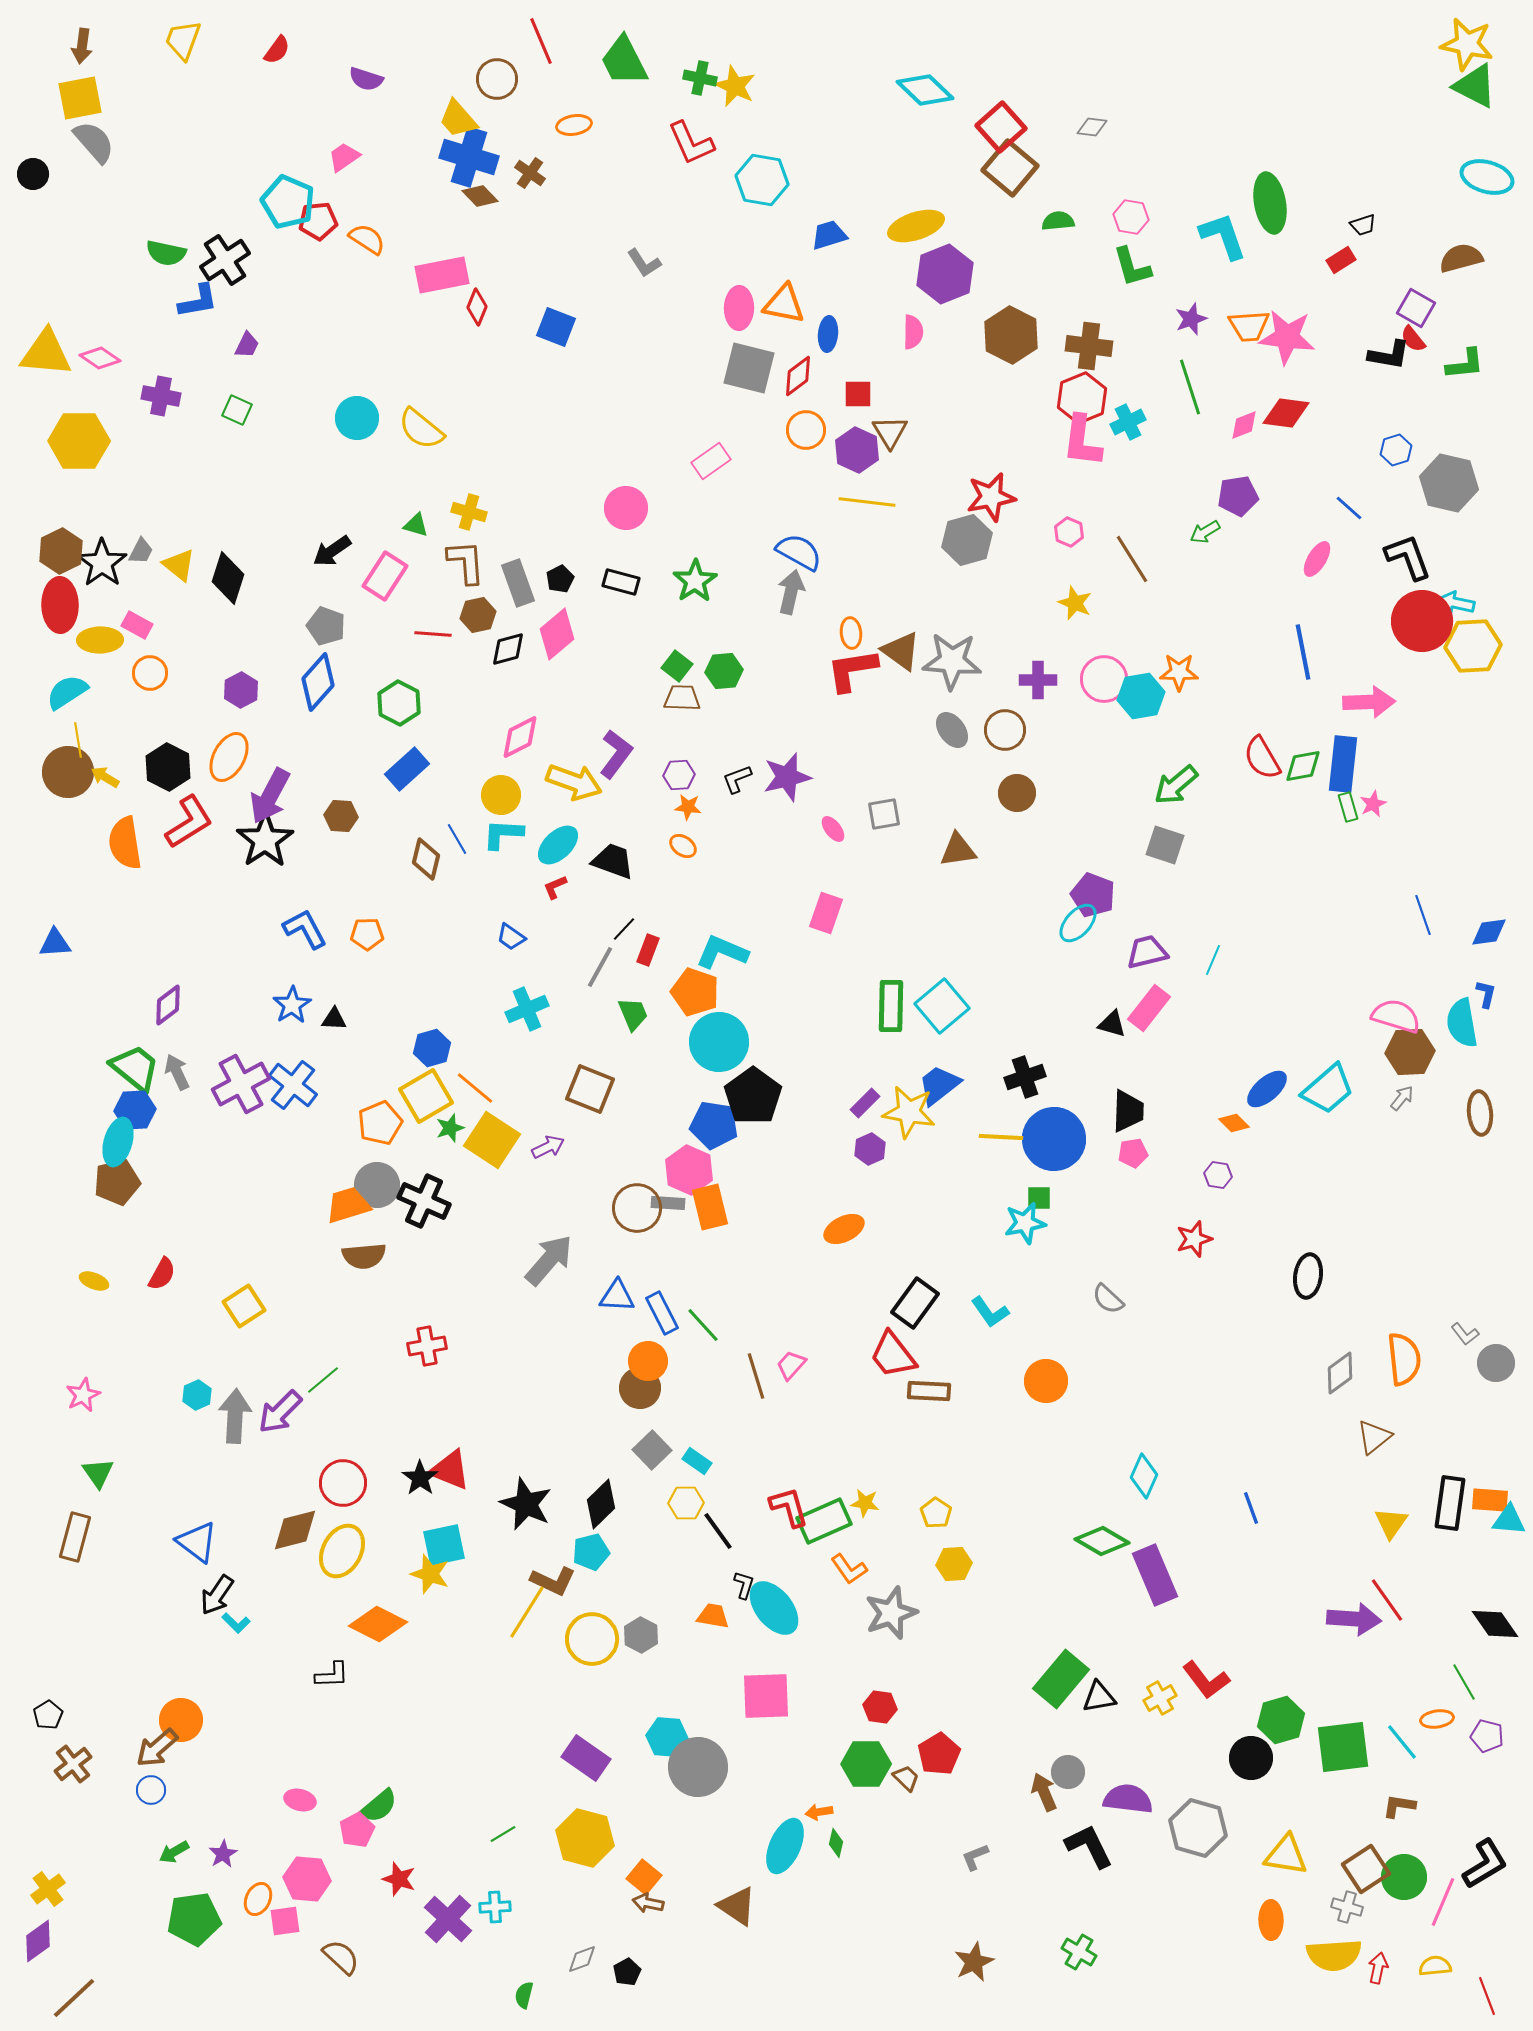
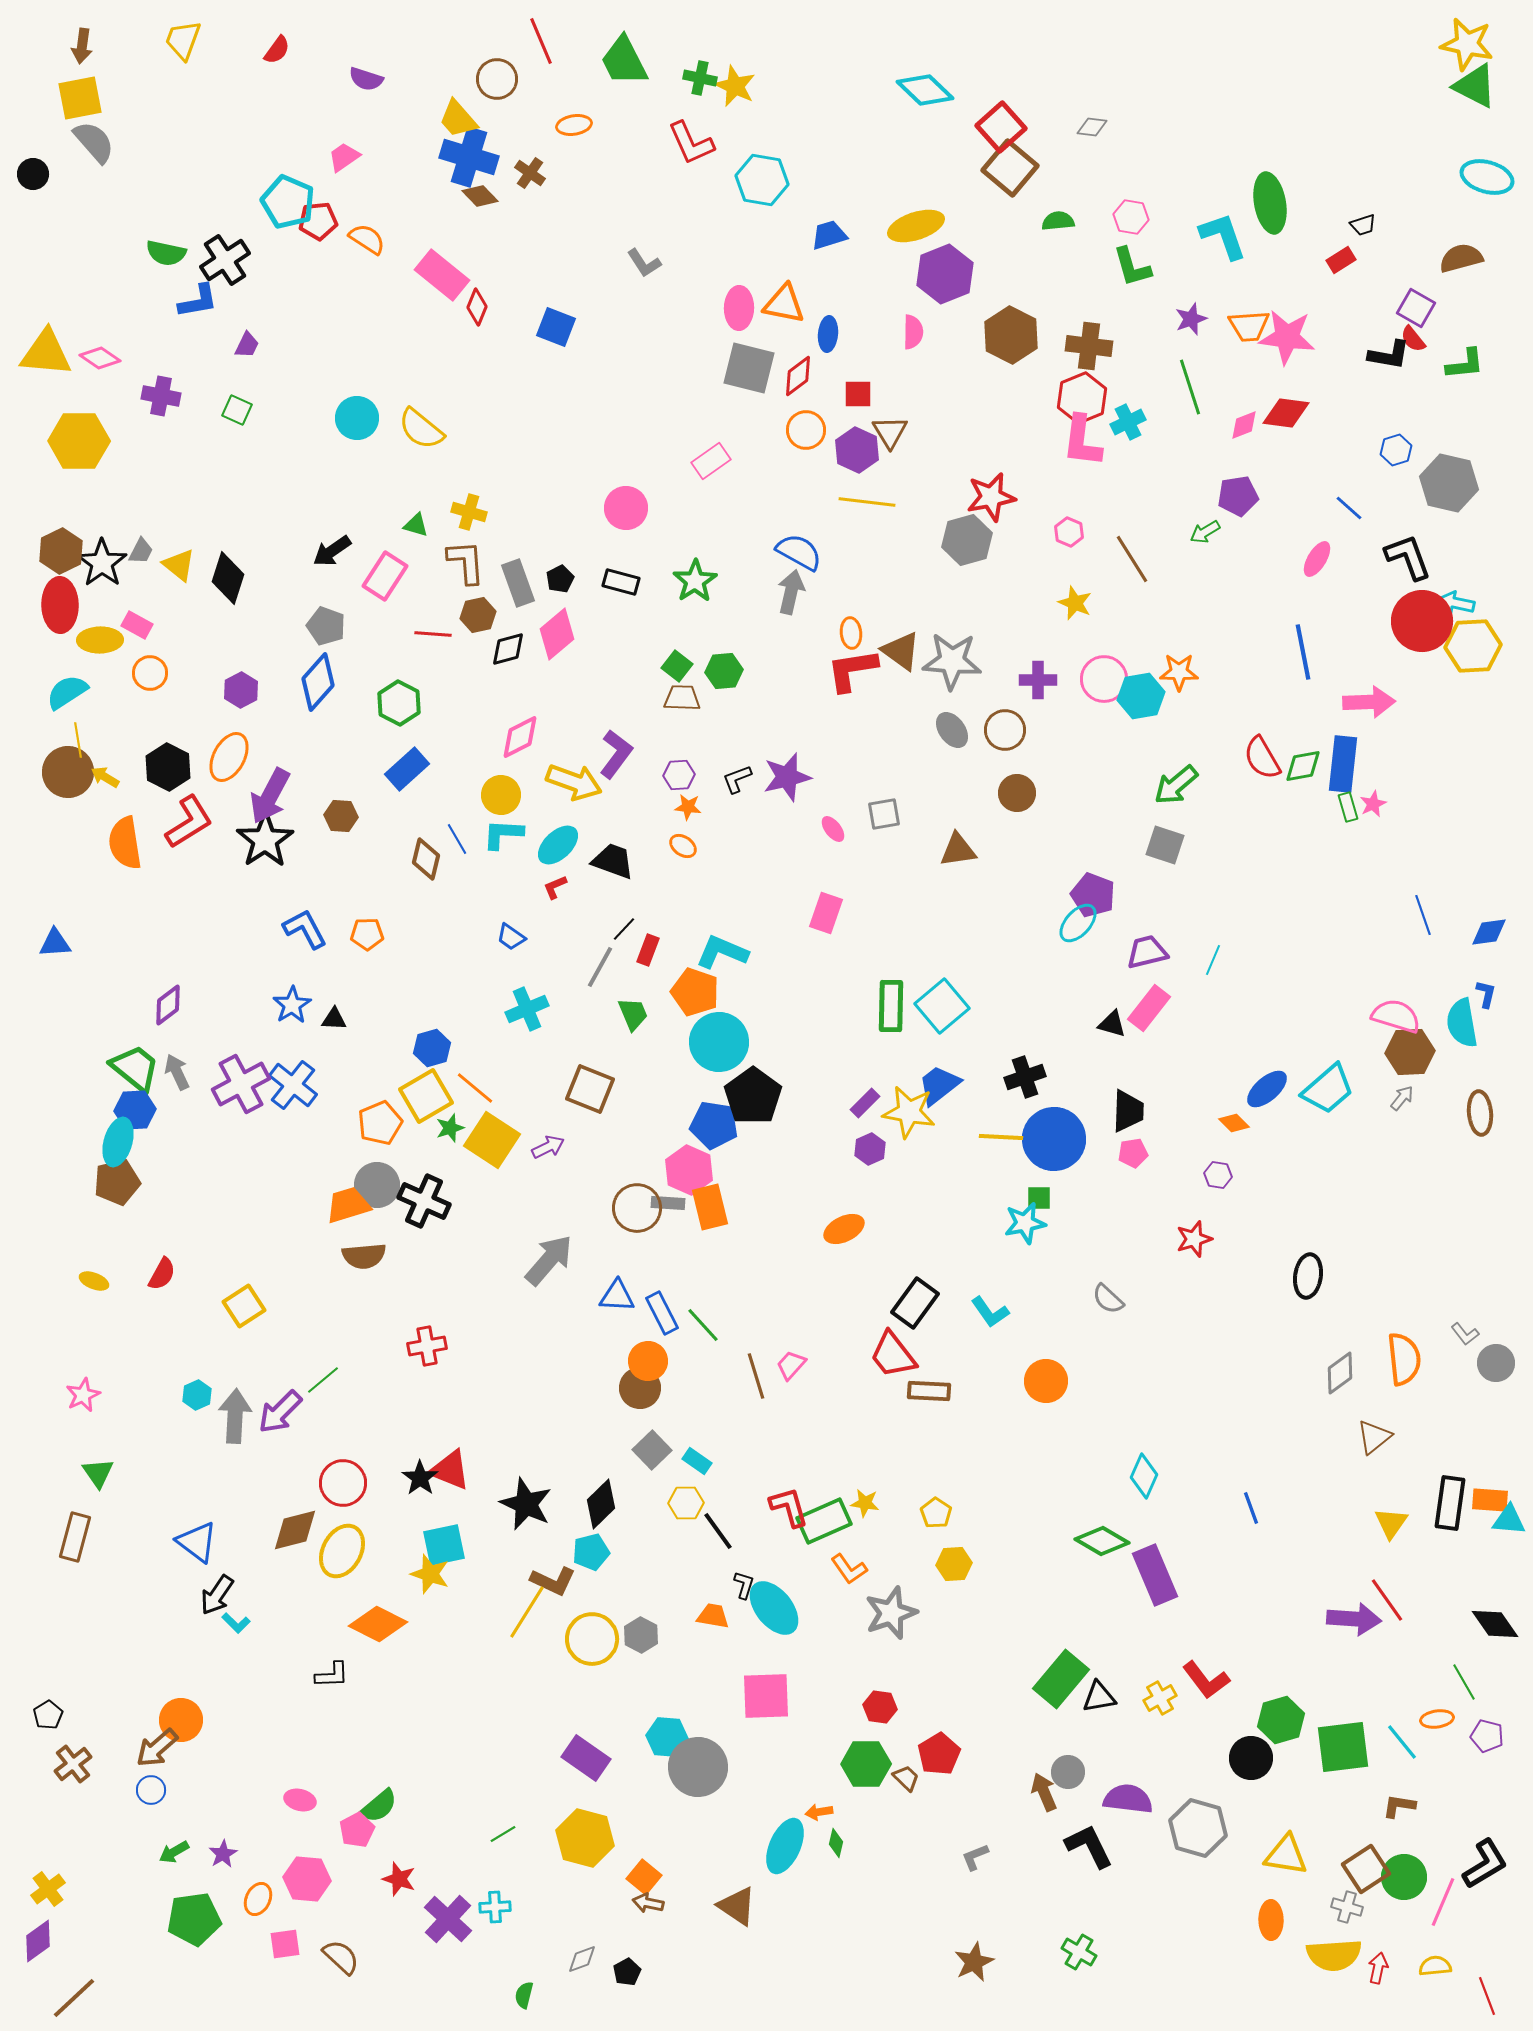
pink rectangle at (442, 275): rotated 50 degrees clockwise
pink square at (285, 1921): moved 23 px down
